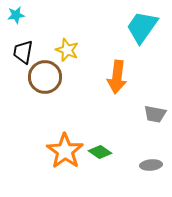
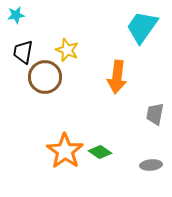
gray trapezoid: rotated 90 degrees clockwise
